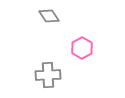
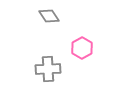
gray cross: moved 6 px up
